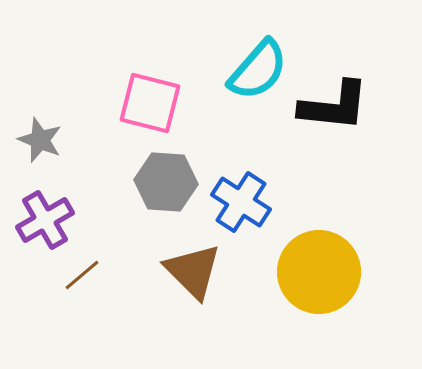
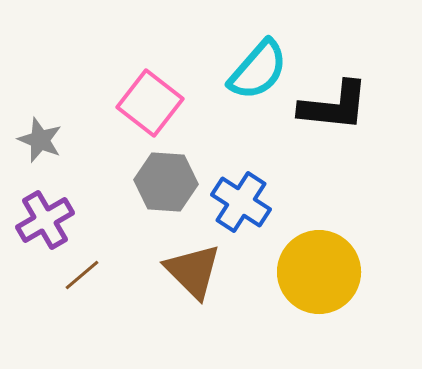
pink square: rotated 24 degrees clockwise
